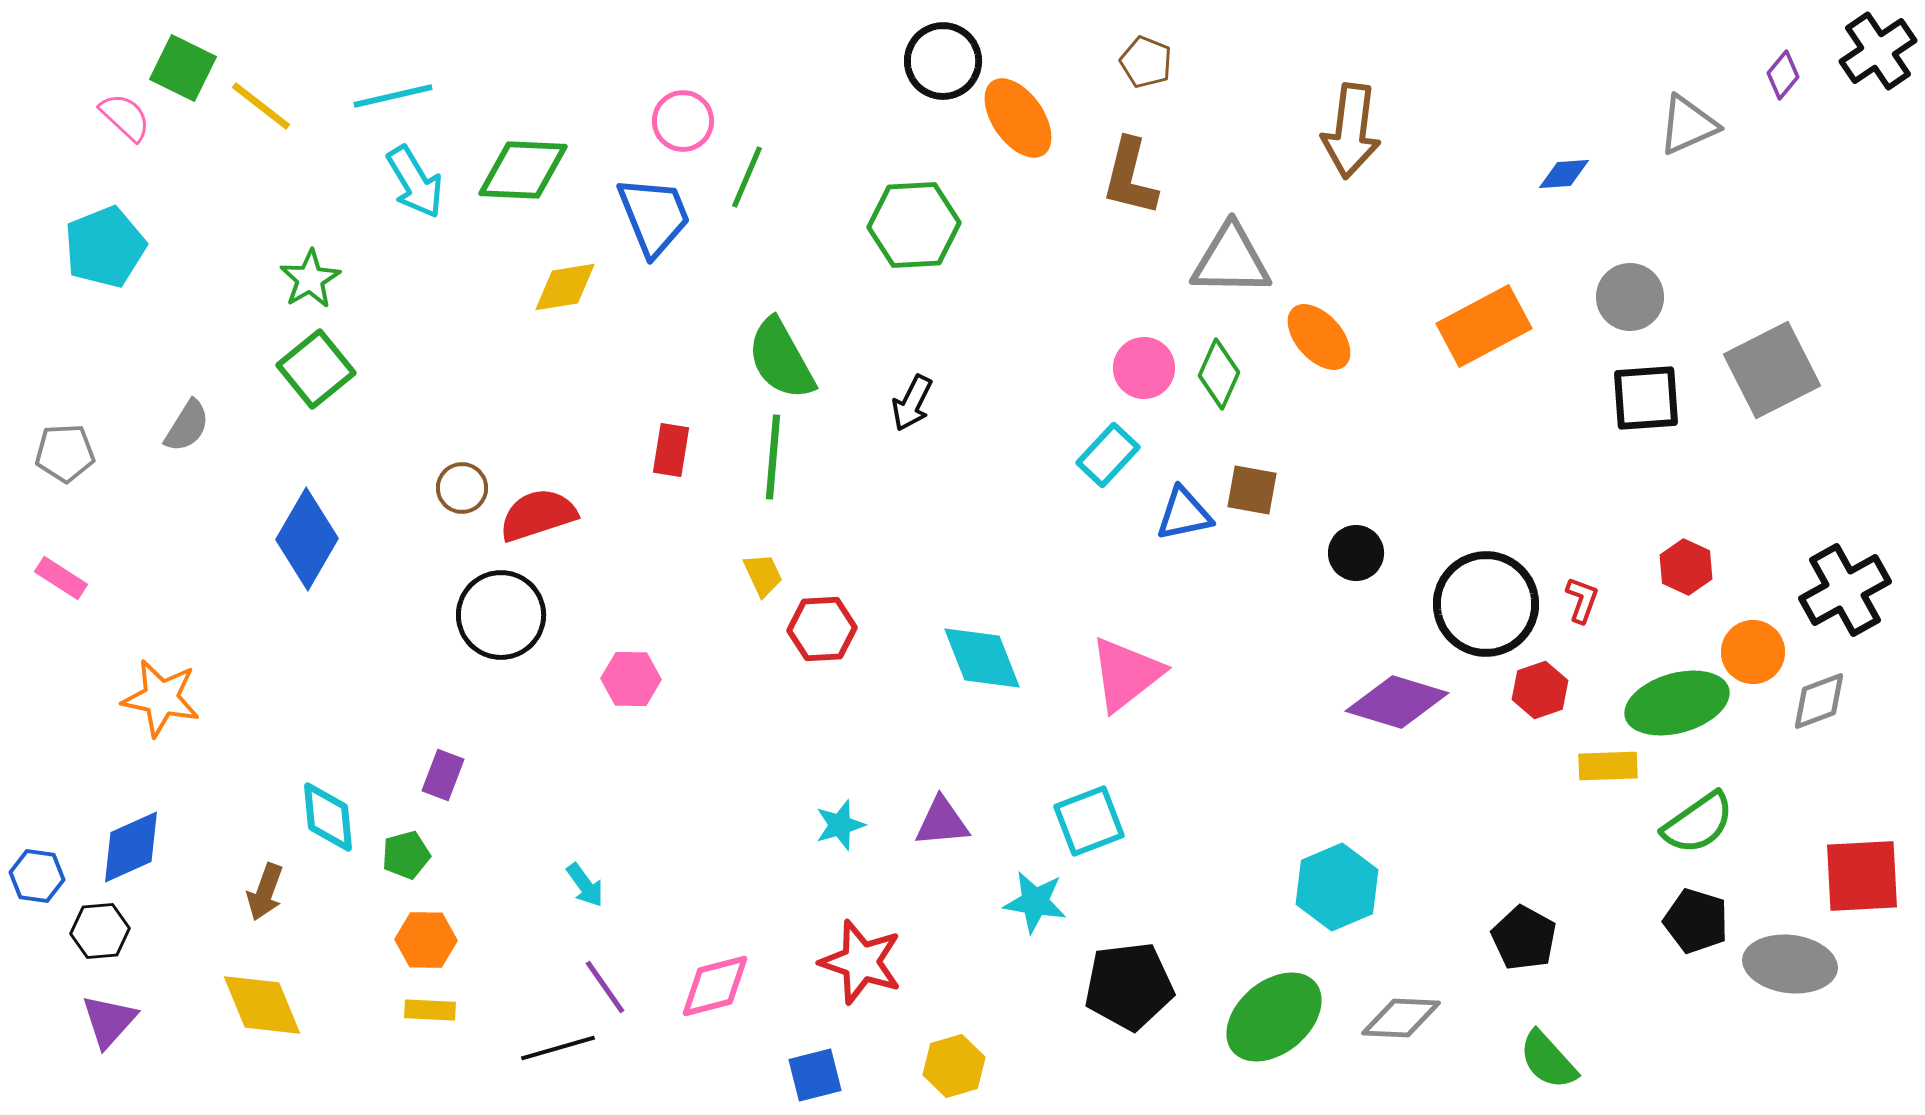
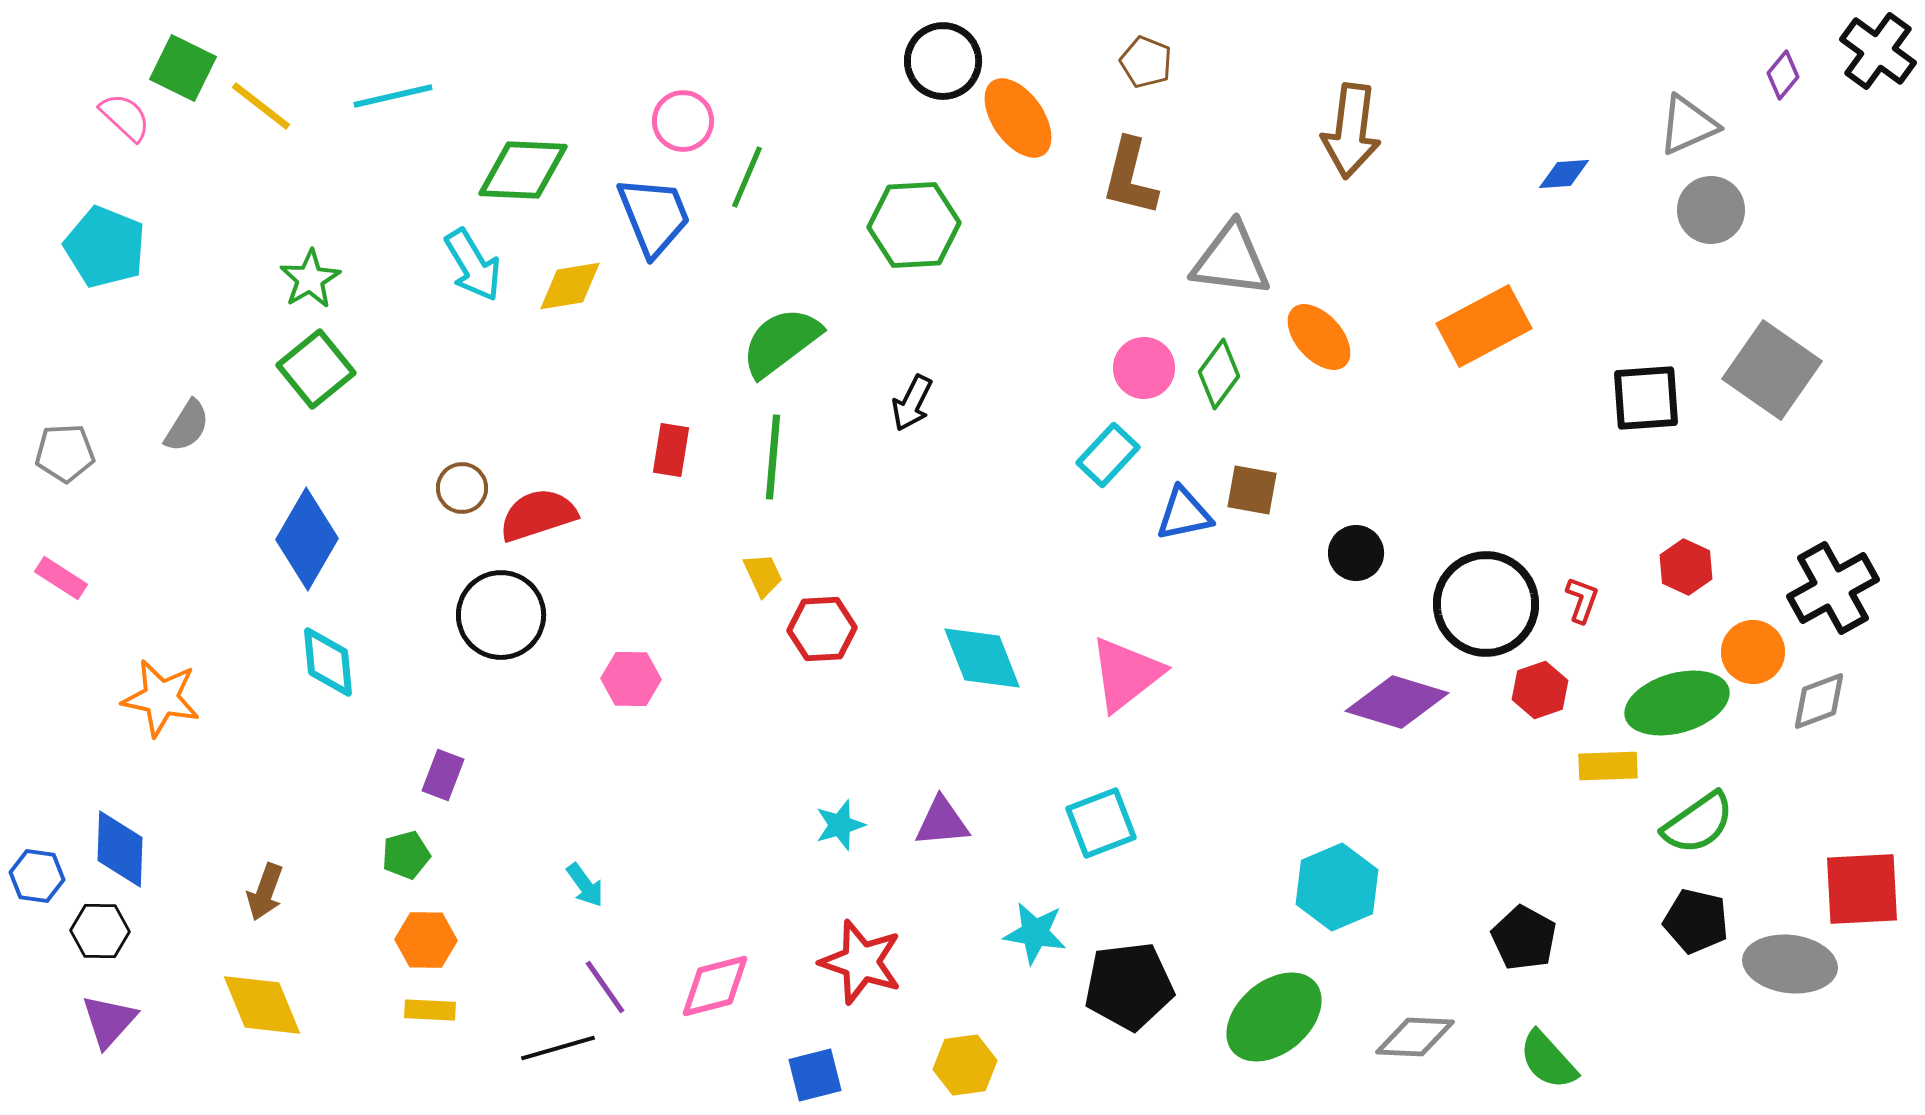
black cross at (1878, 51): rotated 20 degrees counterclockwise
cyan arrow at (415, 182): moved 58 px right, 83 px down
cyan pentagon at (105, 247): rotated 28 degrees counterclockwise
gray triangle at (1231, 260): rotated 6 degrees clockwise
yellow diamond at (565, 287): moved 5 px right, 1 px up
gray circle at (1630, 297): moved 81 px right, 87 px up
green semicircle at (781, 359): moved 17 px up; rotated 82 degrees clockwise
gray square at (1772, 370): rotated 28 degrees counterclockwise
green diamond at (1219, 374): rotated 12 degrees clockwise
black cross at (1845, 590): moved 12 px left, 2 px up
cyan diamond at (328, 817): moved 155 px up
cyan square at (1089, 821): moved 12 px right, 2 px down
blue diamond at (131, 847): moved 11 px left, 2 px down; rotated 64 degrees counterclockwise
red square at (1862, 876): moved 13 px down
cyan star at (1035, 902): moved 31 px down
black pentagon at (1696, 921): rotated 4 degrees counterclockwise
black hexagon at (100, 931): rotated 6 degrees clockwise
gray diamond at (1401, 1018): moved 14 px right, 19 px down
yellow hexagon at (954, 1066): moved 11 px right, 1 px up; rotated 8 degrees clockwise
